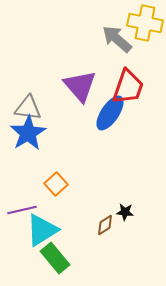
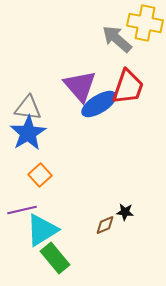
blue ellipse: moved 11 px left, 9 px up; rotated 24 degrees clockwise
orange square: moved 16 px left, 9 px up
brown diamond: rotated 10 degrees clockwise
